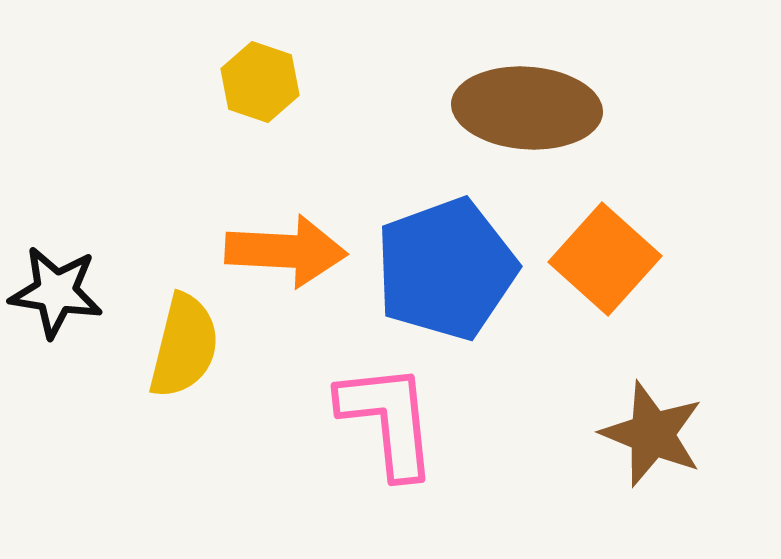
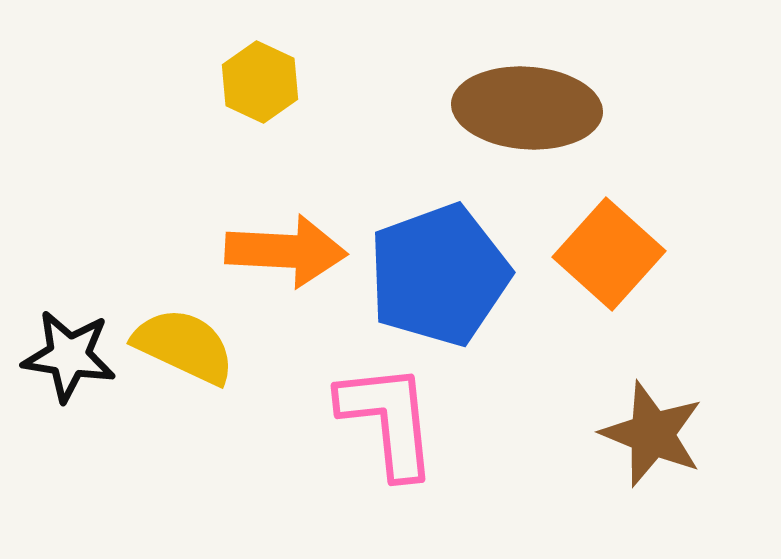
yellow hexagon: rotated 6 degrees clockwise
orange square: moved 4 px right, 5 px up
blue pentagon: moved 7 px left, 6 px down
black star: moved 13 px right, 64 px down
yellow semicircle: rotated 79 degrees counterclockwise
